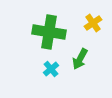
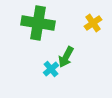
green cross: moved 11 px left, 9 px up
green arrow: moved 14 px left, 2 px up
